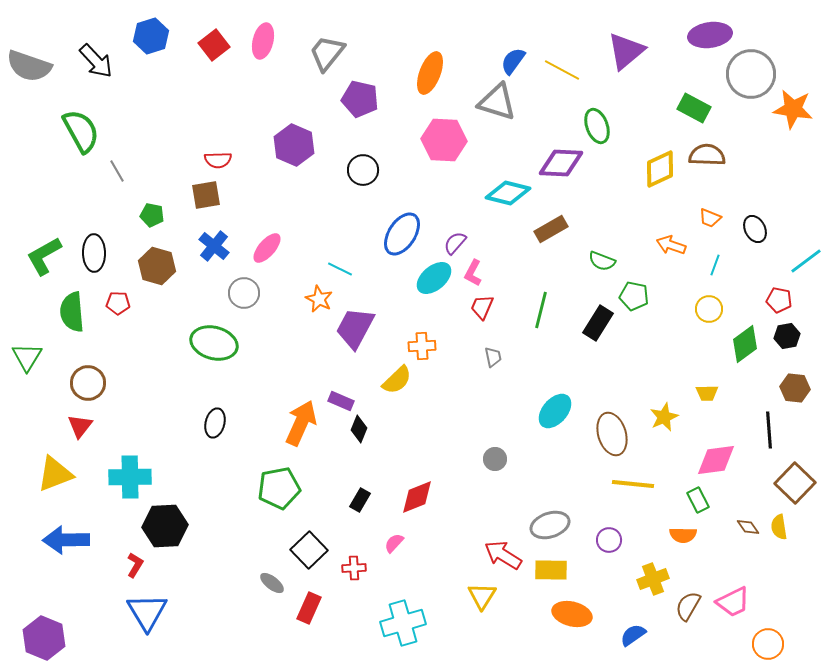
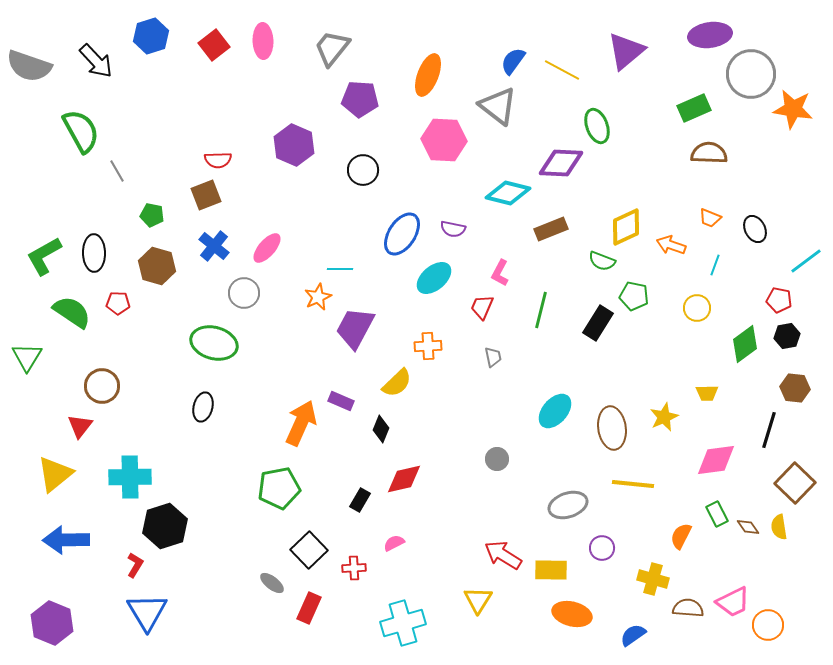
pink ellipse at (263, 41): rotated 16 degrees counterclockwise
gray trapezoid at (327, 53): moved 5 px right, 5 px up
orange ellipse at (430, 73): moved 2 px left, 2 px down
purple pentagon at (360, 99): rotated 9 degrees counterclockwise
gray triangle at (497, 102): moved 1 px right, 4 px down; rotated 21 degrees clockwise
green rectangle at (694, 108): rotated 52 degrees counterclockwise
brown semicircle at (707, 155): moved 2 px right, 2 px up
yellow diamond at (660, 169): moved 34 px left, 58 px down
brown square at (206, 195): rotated 12 degrees counterclockwise
brown rectangle at (551, 229): rotated 8 degrees clockwise
purple semicircle at (455, 243): moved 2 px left, 14 px up; rotated 120 degrees counterclockwise
cyan line at (340, 269): rotated 25 degrees counterclockwise
pink L-shape at (473, 273): moved 27 px right
orange star at (319, 299): moved 1 px left, 2 px up; rotated 20 degrees clockwise
yellow circle at (709, 309): moved 12 px left, 1 px up
green semicircle at (72, 312): rotated 129 degrees clockwise
orange cross at (422, 346): moved 6 px right
yellow semicircle at (397, 380): moved 3 px down
brown circle at (88, 383): moved 14 px right, 3 px down
black ellipse at (215, 423): moved 12 px left, 16 px up
black diamond at (359, 429): moved 22 px right
black line at (769, 430): rotated 21 degrees clockwise
brown ellipse at (612, 434): moved 6 px up; rotated 9 degrees clockwise
gray circle at (495, 459): moved 2 px right
yellow triangle at (55, 474): rotated 18 degrees counterclockwise
red diamond at (417, 497): moved 13 px left, 18 px up; rotated 9 degrees clockwise
green rectangle at (698, 500): moved 19 px right, 14 px down
gray ellipse at (550, 525): moved 18 px right, 20 px up
black hexagon at (165, 526): rotated 15 degrees counterclockwise
orange semicircle at (683, 535): moved 2 px left, 1 px down; rotated 116 degrees clockwise
purple circle at (609, 540): moved 7 px left, 8 px down
pink semicircle at (394, 543): rotated 20 degrees clockwise
yellow cross at (653, 579): rotated 36 degrees clockwise
yellow triangle at (482, 596): moved 4 px left, 4 px down
brown semicircle at (688, 606): moved 2 px down; rotated 64 degrees clockwise
purple hexagon at (44, 638): moved 8 px right, 15 px up
orange circle at (768, 644): moved 19 px up
